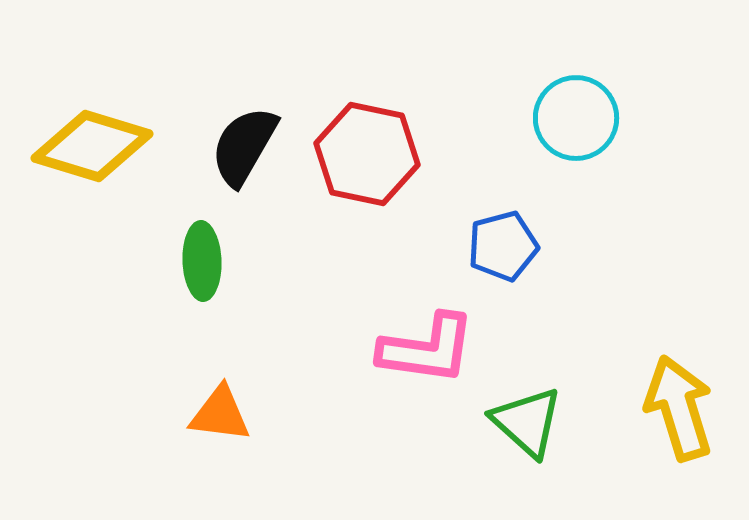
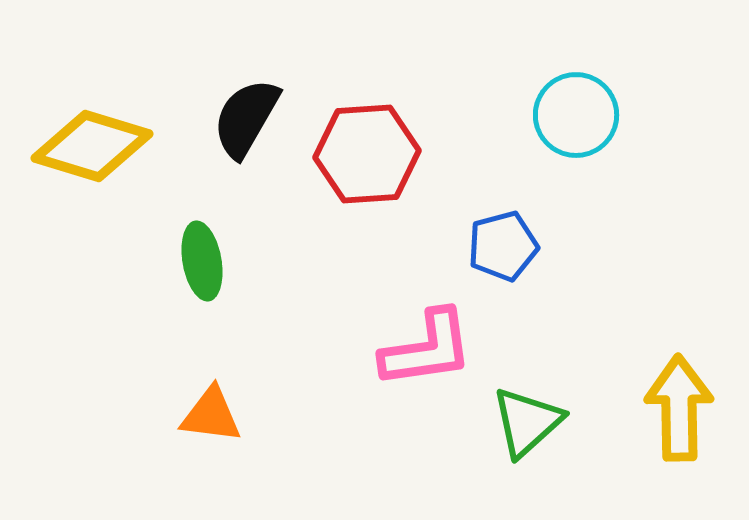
cyan circle: moved 3 px up
black semicircle: moved 2 px right, 28 px up
red hexagon: rotated 16 degrees counterclockwise
green ellipse: rotated 8 degrees counterclockwise
pink L-shape: rotated 16 degrees counterclockwise
yellow arrow: rotated 16 degrees clockwise
orange triangle: moved 9 px left, 1 px down
green triangle: rotated 36 degrees clockwise
